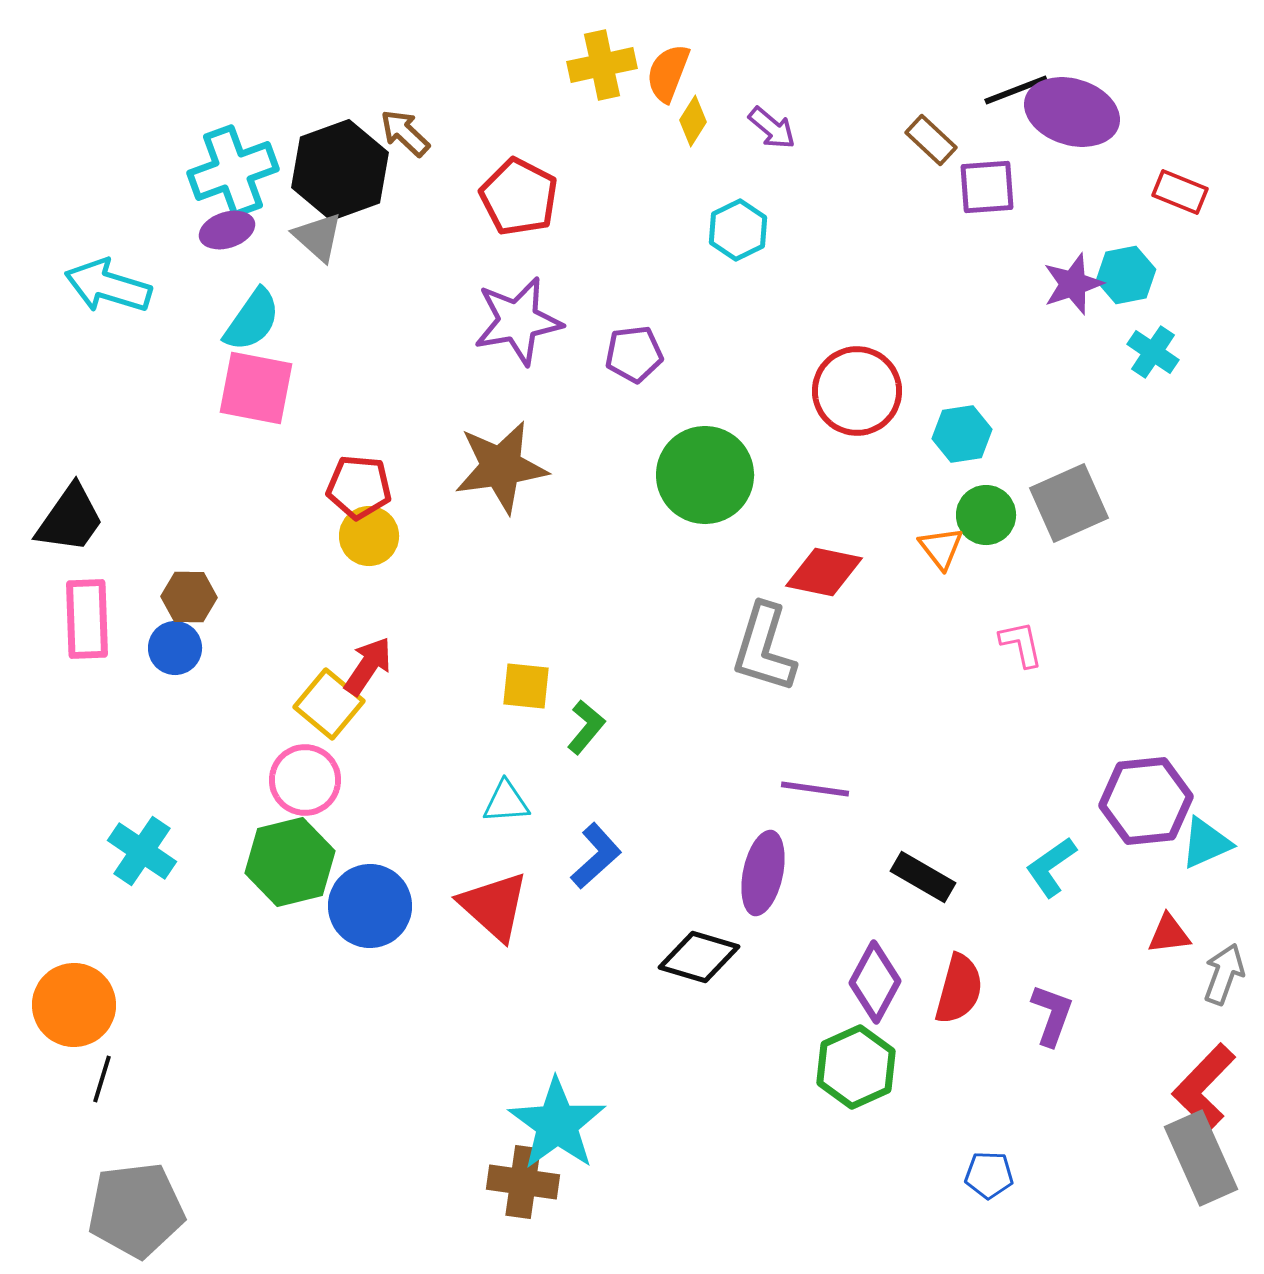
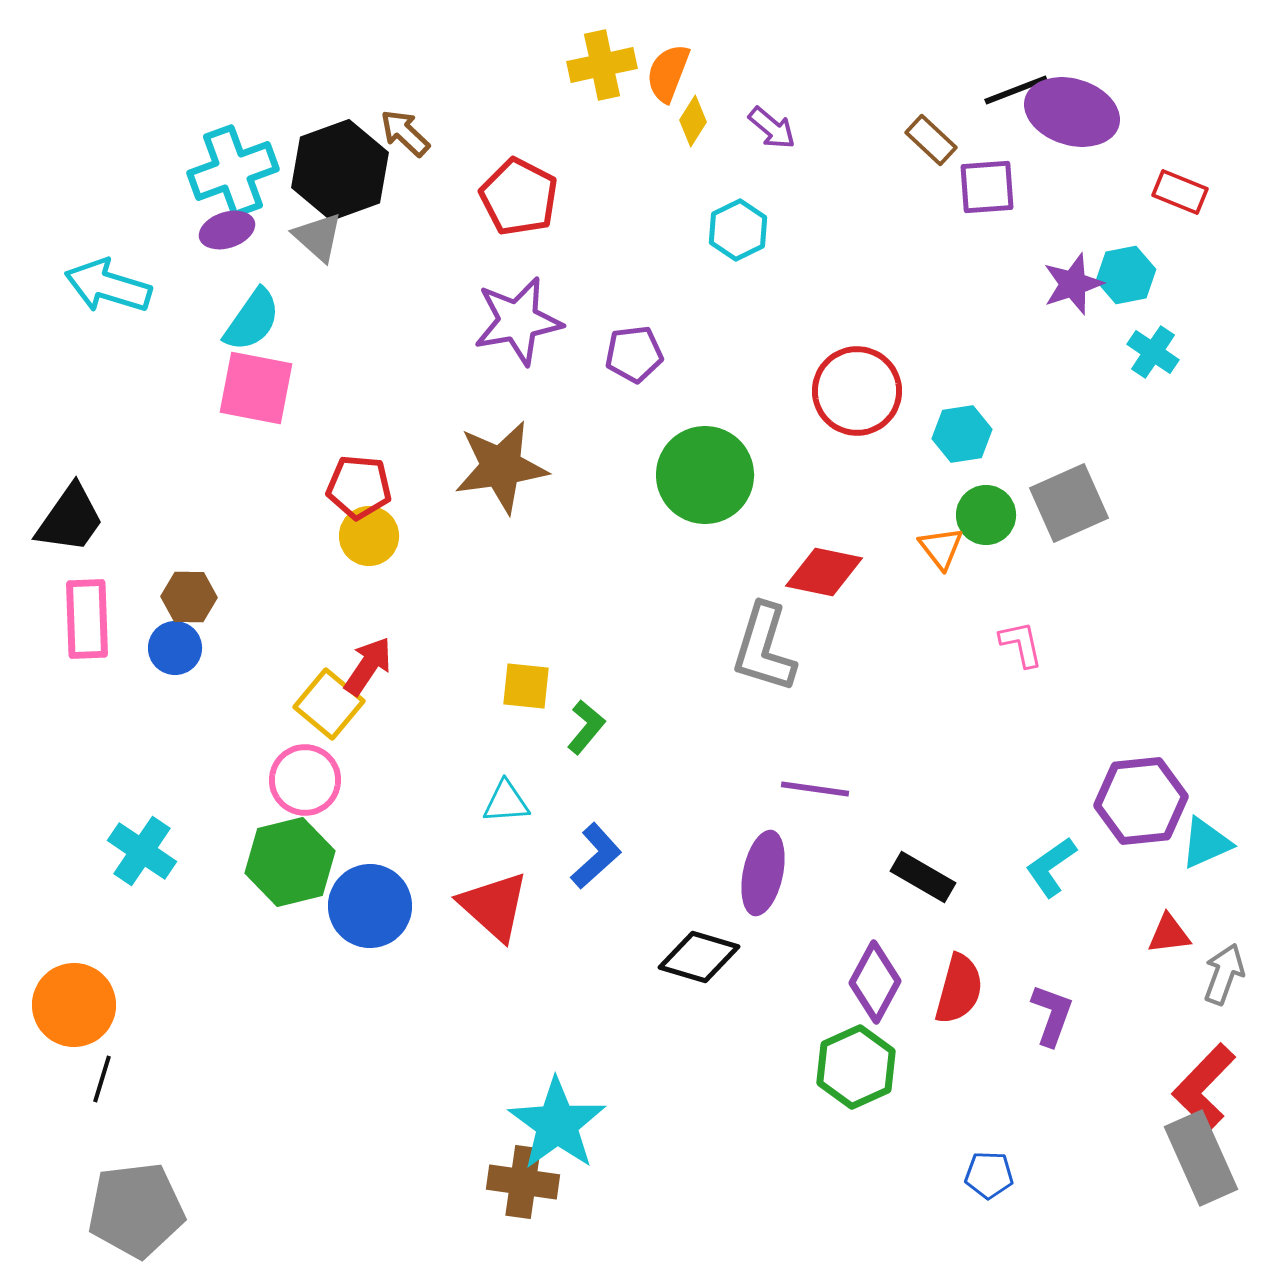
purple hexagon at (1146, 801): moved 5 px left
